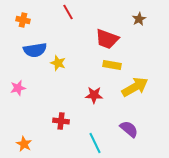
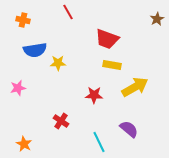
brown star: moved 18 px right
yellow star: rotated 21 degrees counterclockwise
red cross: rotated 28 degrees clockwise
cyan line: moved 4 px right, 1 px up
